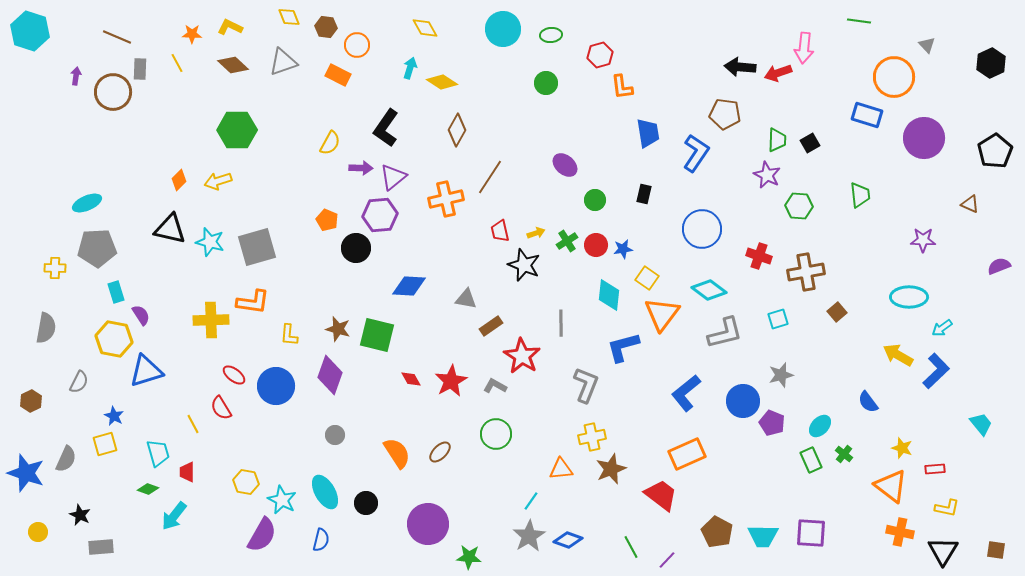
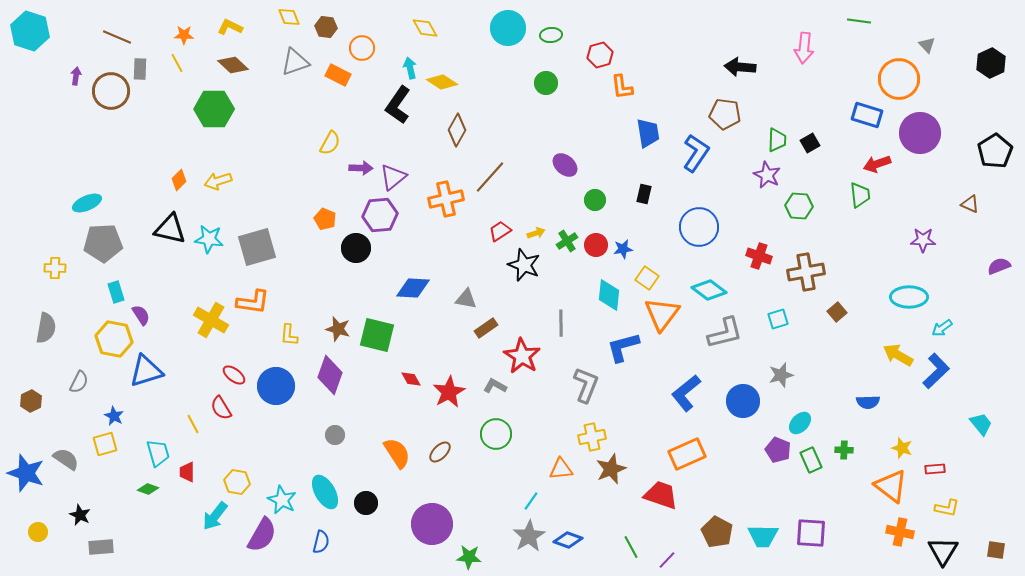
cyan circle at (503, 29): moved 5 px right, 1 px up
orange star at (192, 34): moved 8 px left, 1 px down
orange circle at (357, 45): moved 5 px right, 3 px down
gray triangle at (283, 62): moved 12 px right
cyan arrow at (410, 68): rotated 30 degrees counterclockwise
red arrow at (778, 73): moved 99 px right, 91 px down
orange circle at (894, 77): moved 5 px right, 2 px down
brown circle at (113, 92): moved 2 px left, 1 px up
black L-shape at (386, 128): moved 12 px right, 23 px up
green hexagon at (237, 130): moved 23 px left, 21 px up
purple circle at (924, 138): moved 4 px left, 5 px up
brown line at (490, 177): rotated 9 degrees clockwise
orange pentagon at (327, 220): moved 2 px left, 1 px up
blue circle at (702, 229): moved 3 px left, 2 px up
red trapezoid at (500, 231): rotated 70 degrees clockwise
cyan star at (210, 242): moved 1 px left, 3 px up; rotated 8 degrees counterclockwise
gray pentagon at (97, 248): moved 6 px right, 5 px up
blue diamond at (409, 286): moved 4 px right, 2 px down
yellow cross at (211, 320): rotated 32 degrees clockwise
brown rectangle at (491, 326): moved 5 px left, 2 px down
red star at (451, 381): moved 2 px left, 11 px down
blue semicircle at (868, 402): rotated 55 degrees counterclockwise
purple pentagon at (772, 423): moved 6 px right, 27 px down
cyan ellipse at (820, 426): moved 20 px left, 3 px up
green cross at (844, 454): moved 4 px up; rotated 36 degrees counterclockwise
gray semicircle at (66, 459): rotated 80 degrees counterclockwise
yellow hexagon at (246, 482): moved 9 px left
red trapezoid at (661, 495): rotated 18 degrees counterclockwise
cyan arrow at (174, 516): moved 41 px right
purple circle at (428, 524): moved 4 px right
blue semicircle at (321, 540): moved 2 px down
